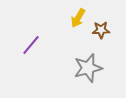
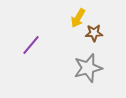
brown star: moved 7 px left, 3 px down
